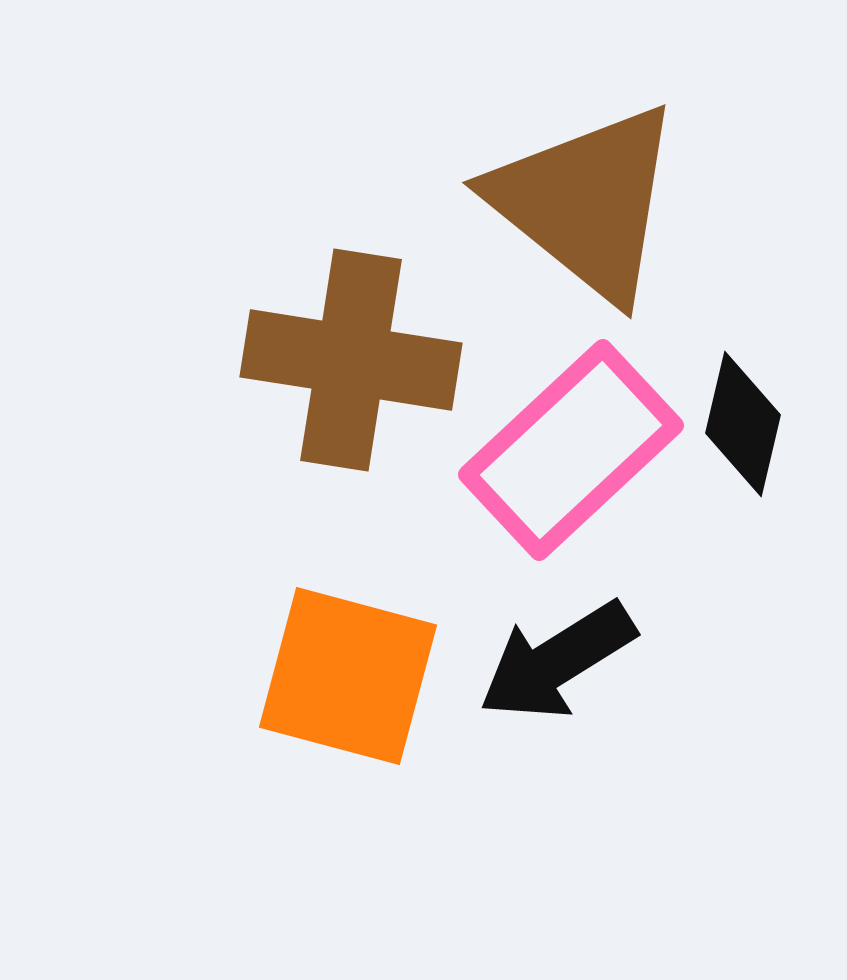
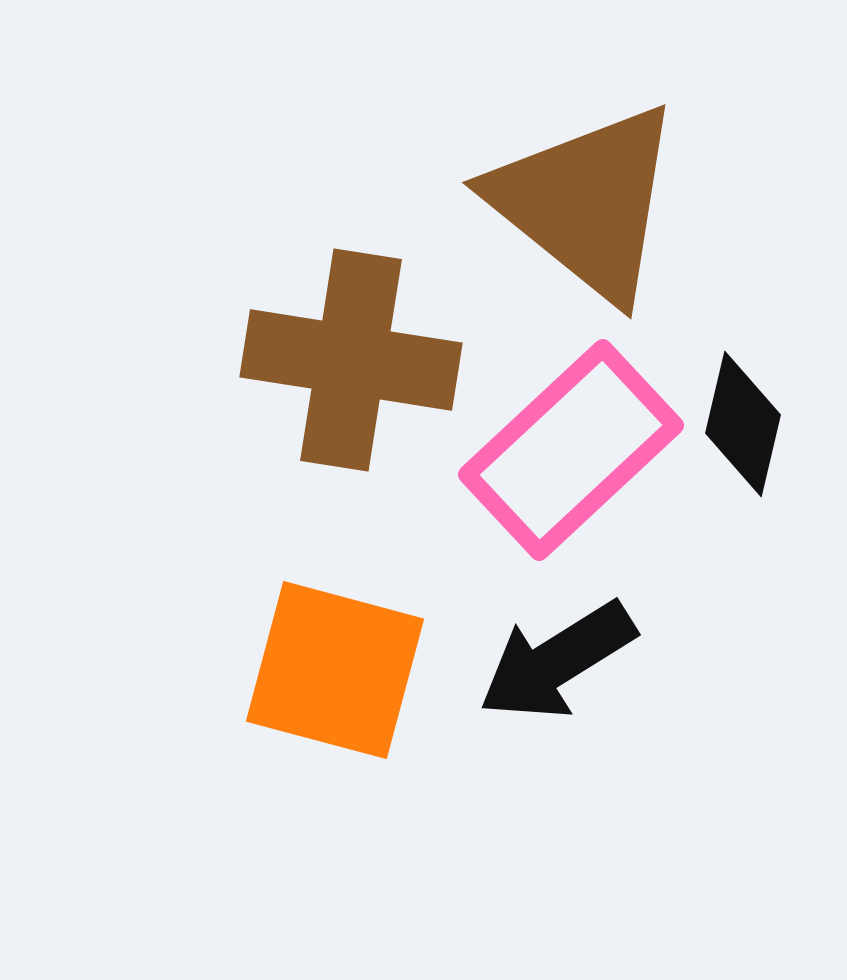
orange square: moved 13 px left, 6 px up
